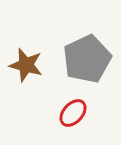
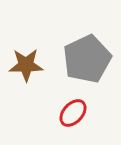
brown star: rotated 16 degrees counterclockwise
